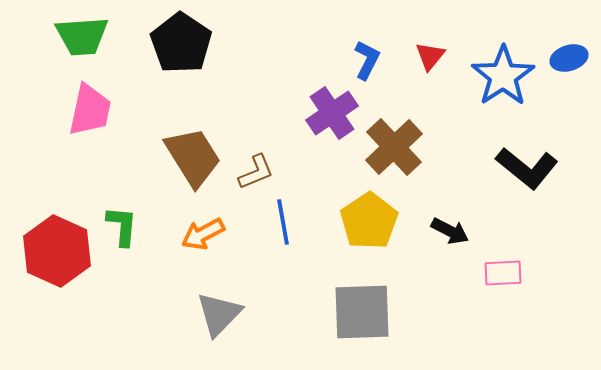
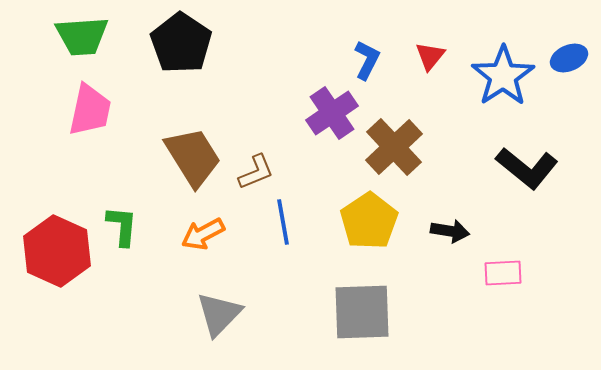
blue ellipse: rotated 6 degrees counterclockwise
black arrow: rotated 18 degrees counterclockwise
